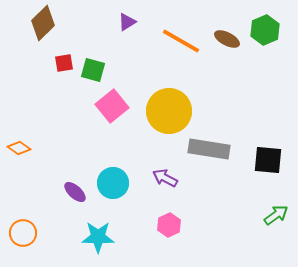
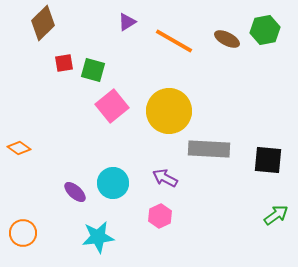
green hexagon: rotated 12 degrees clockwise
orange line: moved 7 px left
gray rectangle: rotated 6 degrees counterclockwise
pink hexagon: moved 9 px left, 9 px up
cyan star: rotated 8 degrees counterclockwise
